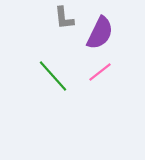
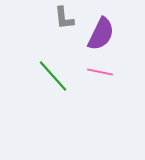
purple semicircle: moved 1 px right, 1 px down
pink line: rotated 50 degrees clockwise
